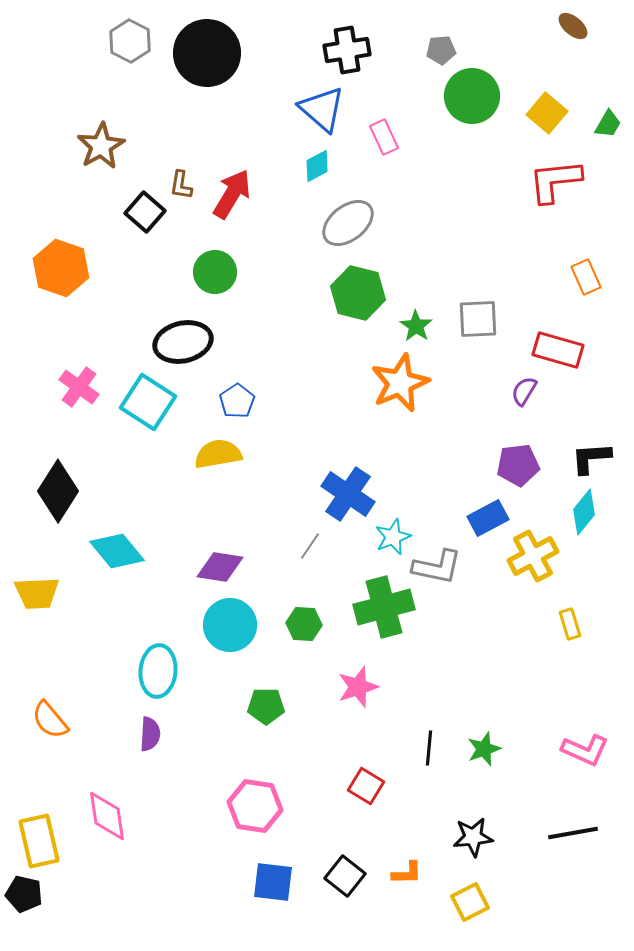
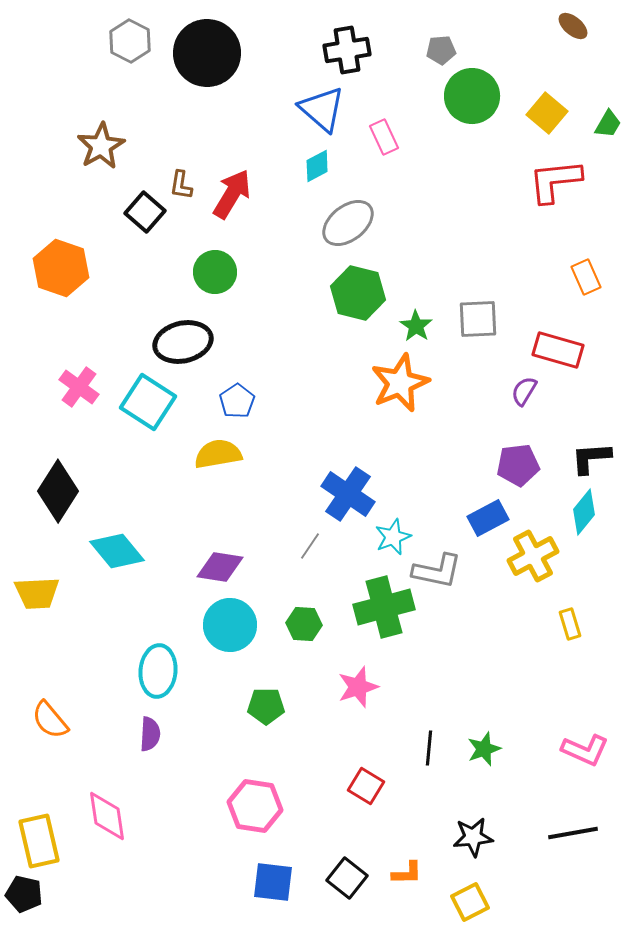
gray L-shape at (437, 567): moved 4 px down
black square at (345, 876): moved 2 px right, 2 px down
